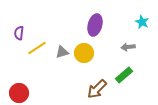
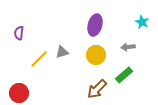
yellow line: moved 2 px right, 11 px down; rotated 12 degrees counterclockwise
yellow circle: moved 12 px right, 2 px down
